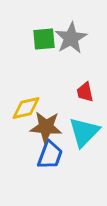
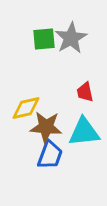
cyan triangle: rotated 40 degrees clockwise
